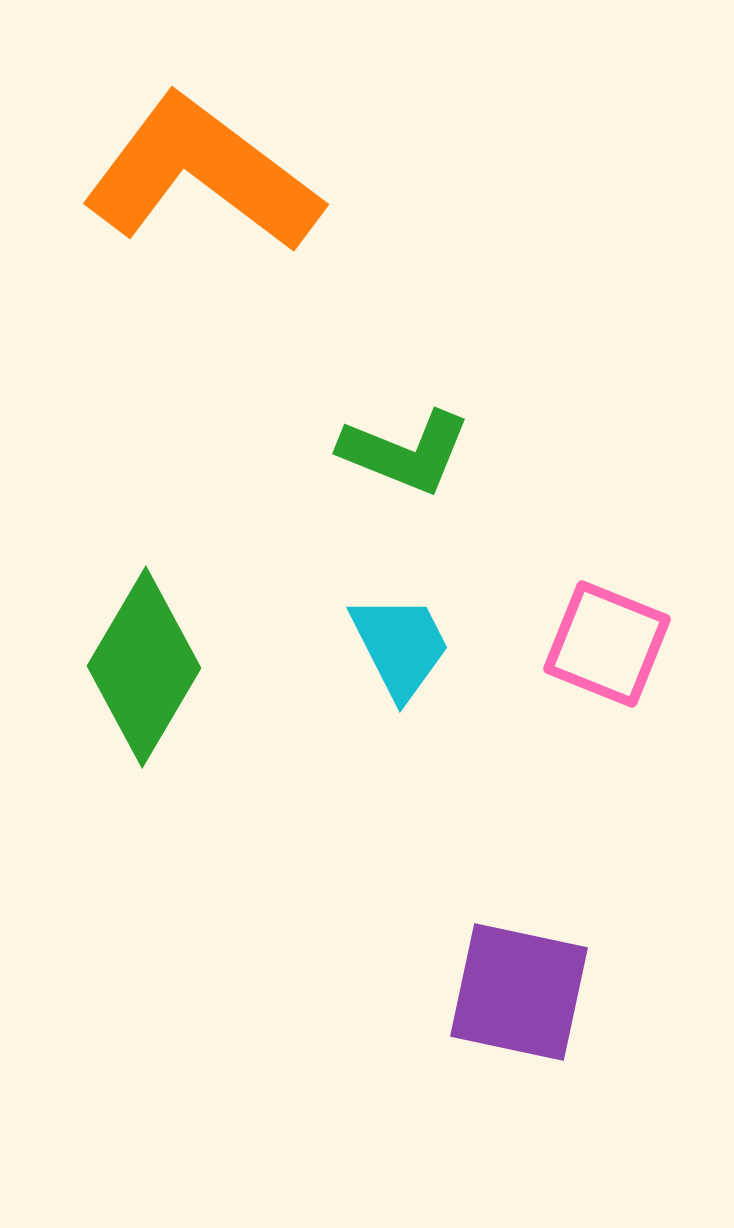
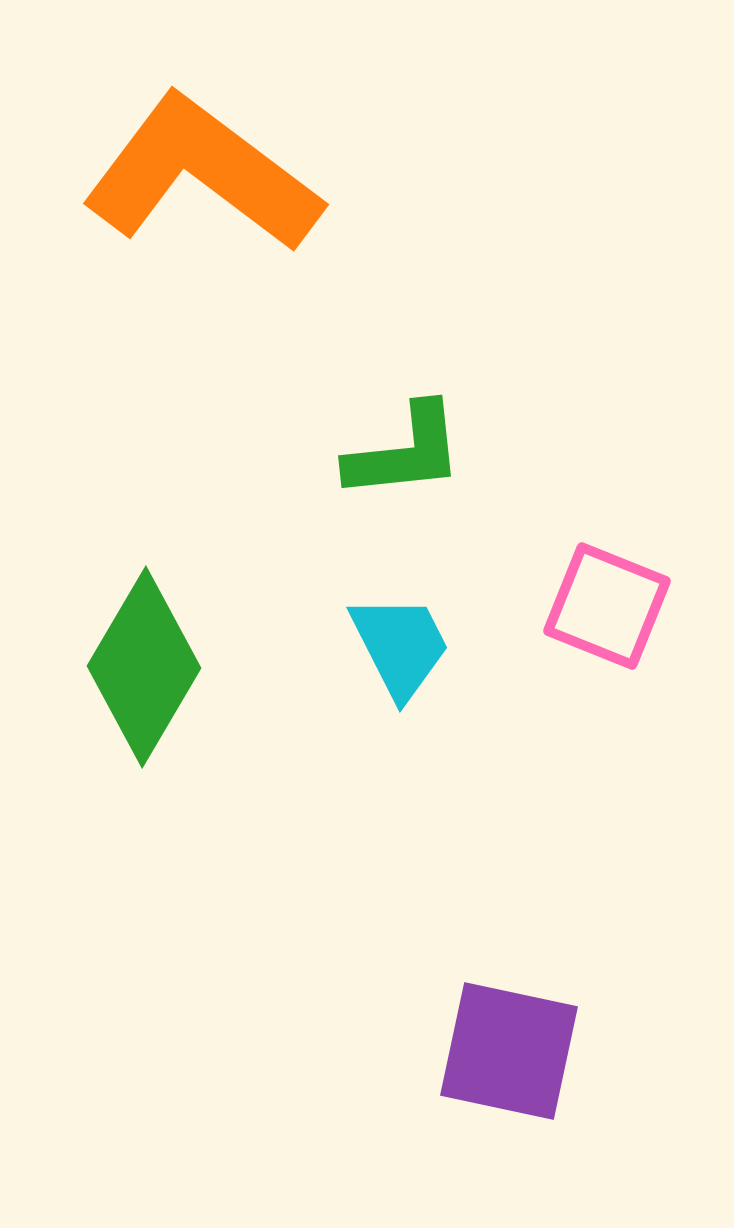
green L-shape: rotated 28 degrees counterclockwise
pink square: moved 38 px up
purple square: moved 10 px left, 59 px down
